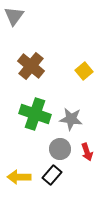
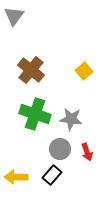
brown cross: moved 4 px down
yellow arrow: moved 3 px left
